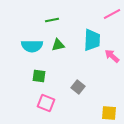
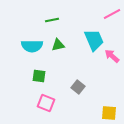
cyan trapezoid: moved 2 px right; rotated 25 degrees counterclockwise
